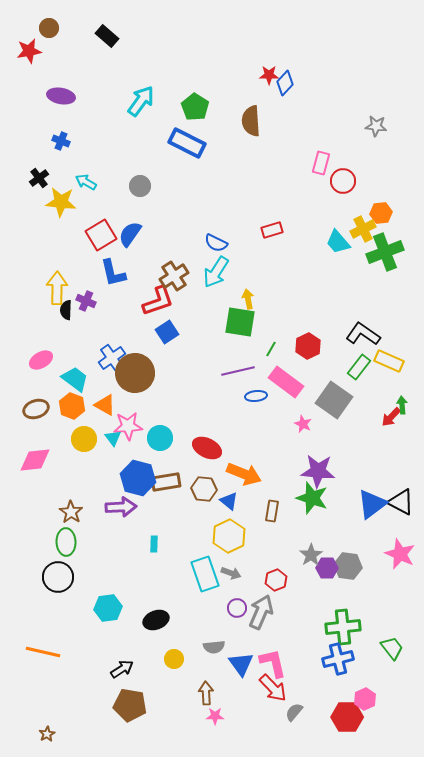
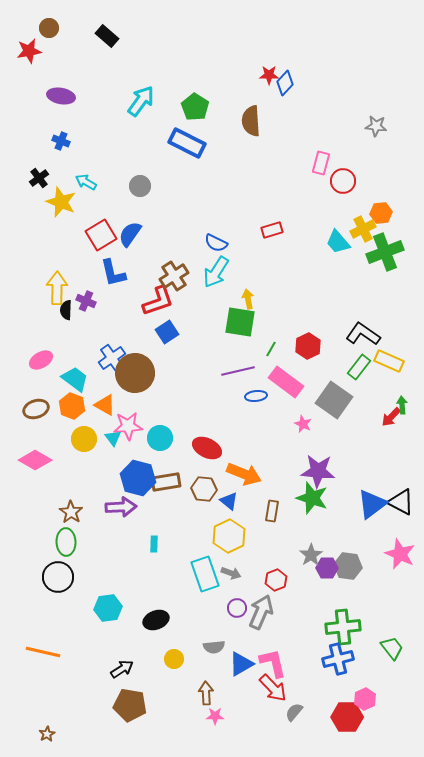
yellow star at (61, 202): rotated 16 degrees clockwise
pink diamond at (35, 460): rotated 36 degrees clockwise
blue triangle at (241, 664): rotated 36 degrees clockwise
